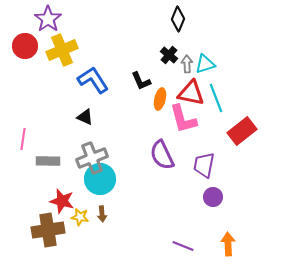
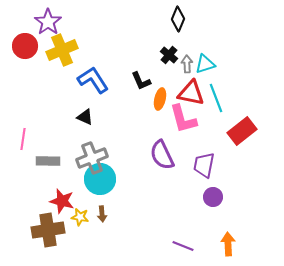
purple star: moved 3 px down
